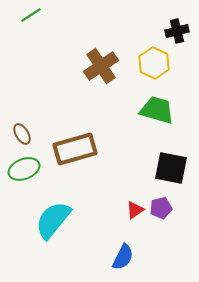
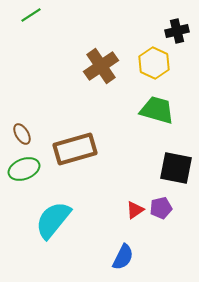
black square: moved 5 px right
